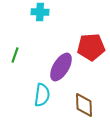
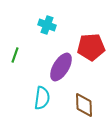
cyan cross: moved 7 px right, 13 px down; rotated 18 degrees clockwise
cyan semicircle: moved 3 px down
